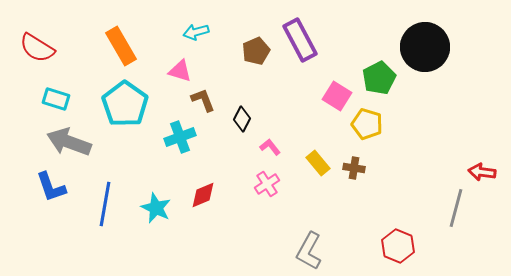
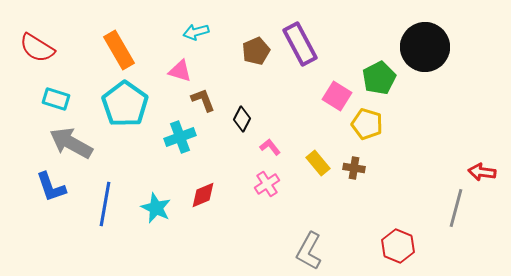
purple rectangle: moved 4 px down
orange rectangle: moved 2 px left, 4 px down
gray arrow: moved 2 px right, 1 px down; rotated 9 degrees clockwise
